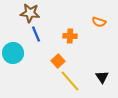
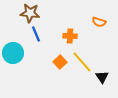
orange square: moved 2 px right, 1 px down
yellow line: moved 12 px right, 19 px up
